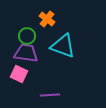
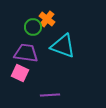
green circle: moved 6 px right, 9 px up
pink square: moved 1 px right, 1 px up
